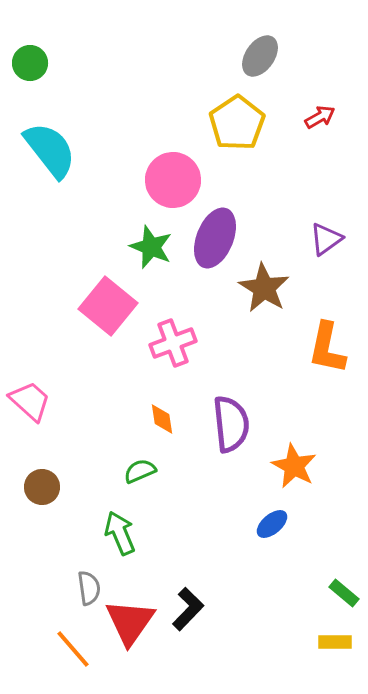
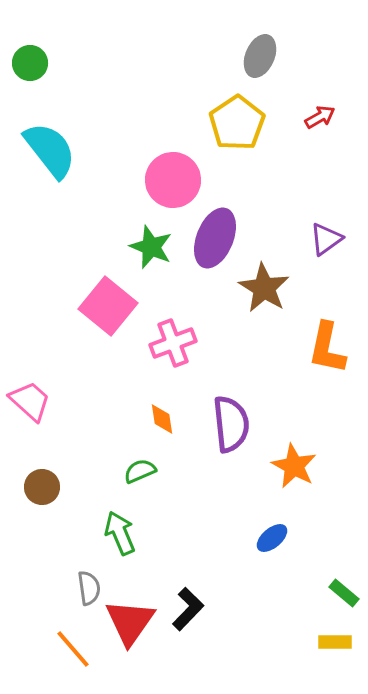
gray ellipse: rotated 12 degrees counterclockwise
blue ellipse: moved 14 px down
